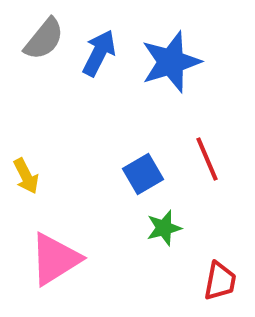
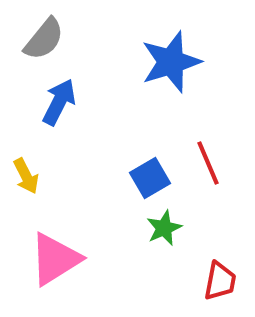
blue arrow: moved 40 px left, 49 px down
red line: moved 1 px right, 4 px down
blue square: moved 7 px right, 4 px down
green star: rotated 9 degrees counterclockwise
